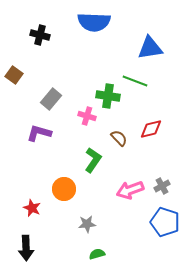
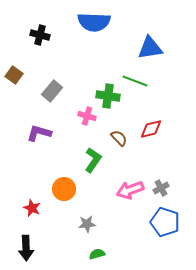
gray rectangle: moved 1 px right, 8 px up
gray cross: moved 1 px left, 2 px down
